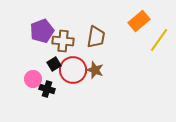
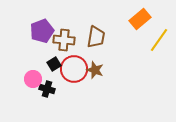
orange rectangle: moved 1 px right, 2 px up
brown cross: moved 1 px right, 1 px up
red circle: moved 1 px right, 1 px up
